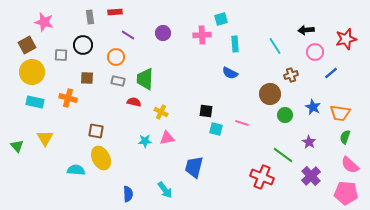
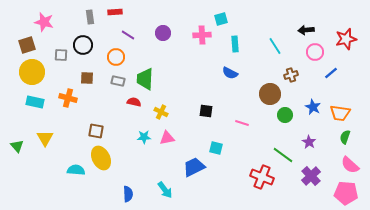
brown square at (27, 45): rotated 12 degrees clockwise
cyan square at (216, 129): moved 19 px down
cyan star at (145, 141): moved 1 px left, 4 px up
blue trapezoid at (194, 167): rotated 50 degrees clockwise
